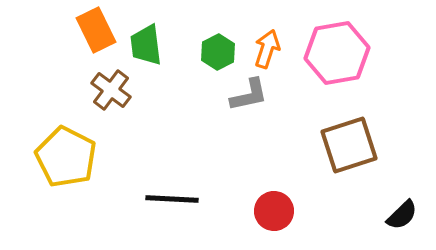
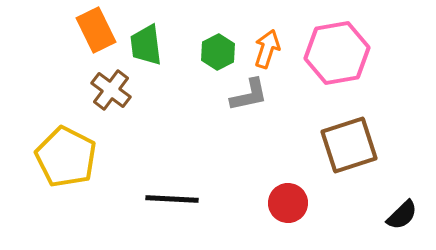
red circle: moved 14 px right, 8 px up
